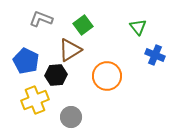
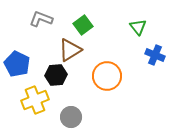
blue pentagon: moved 9 px left, 3 px down
